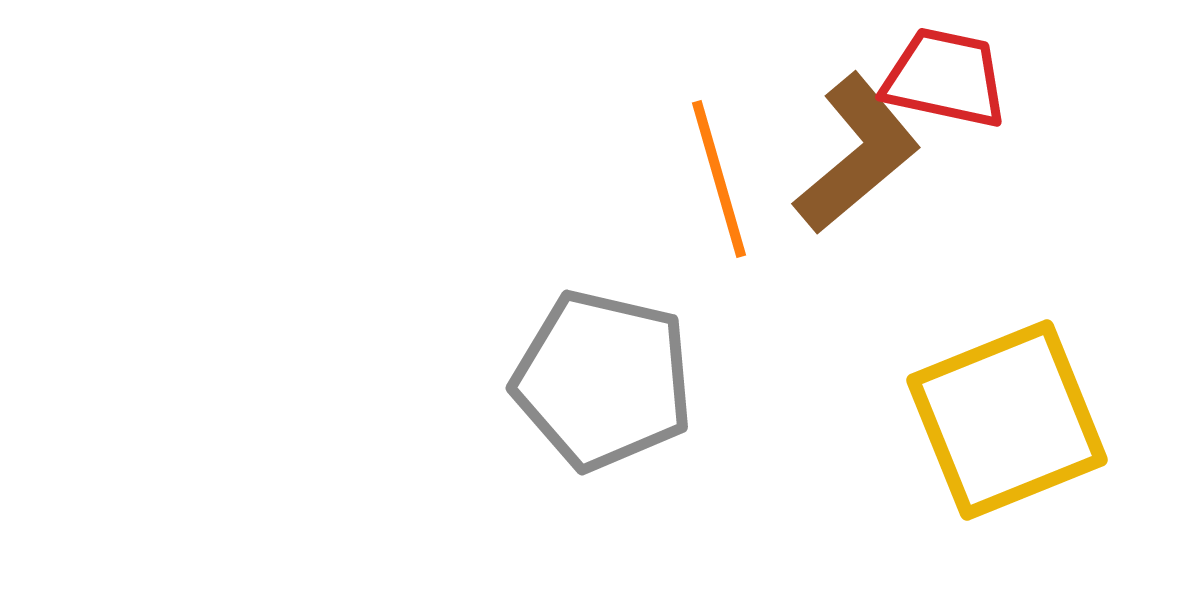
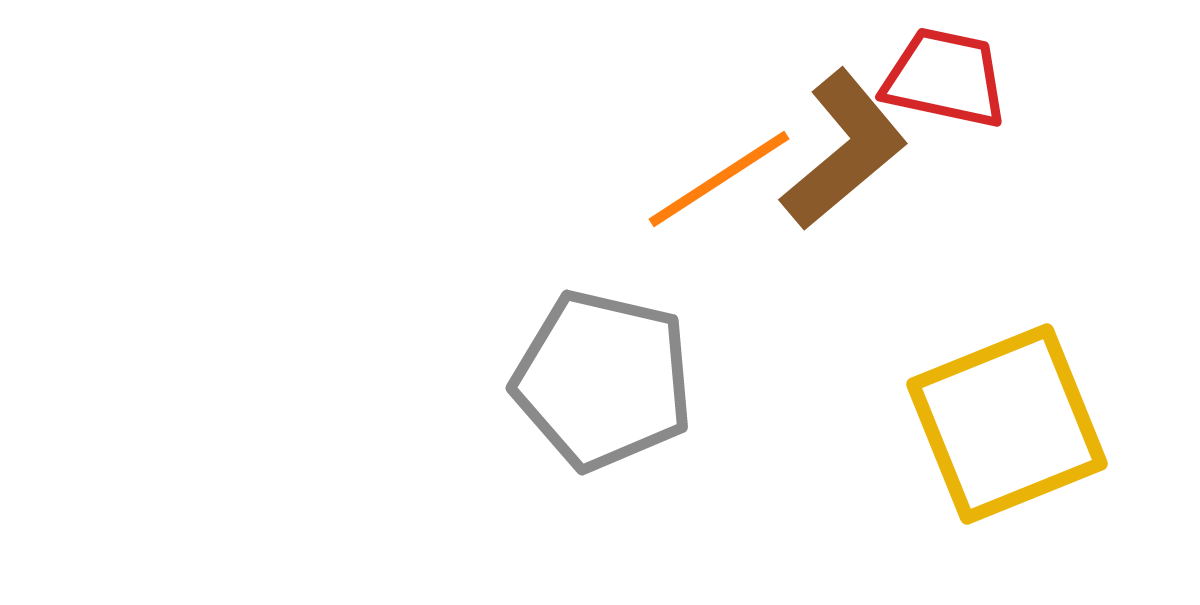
brown L-shape: moved 13 px left, 4 px up
orange line: rotated 73 degrees clockwise
yellow square: moved 4 px down
